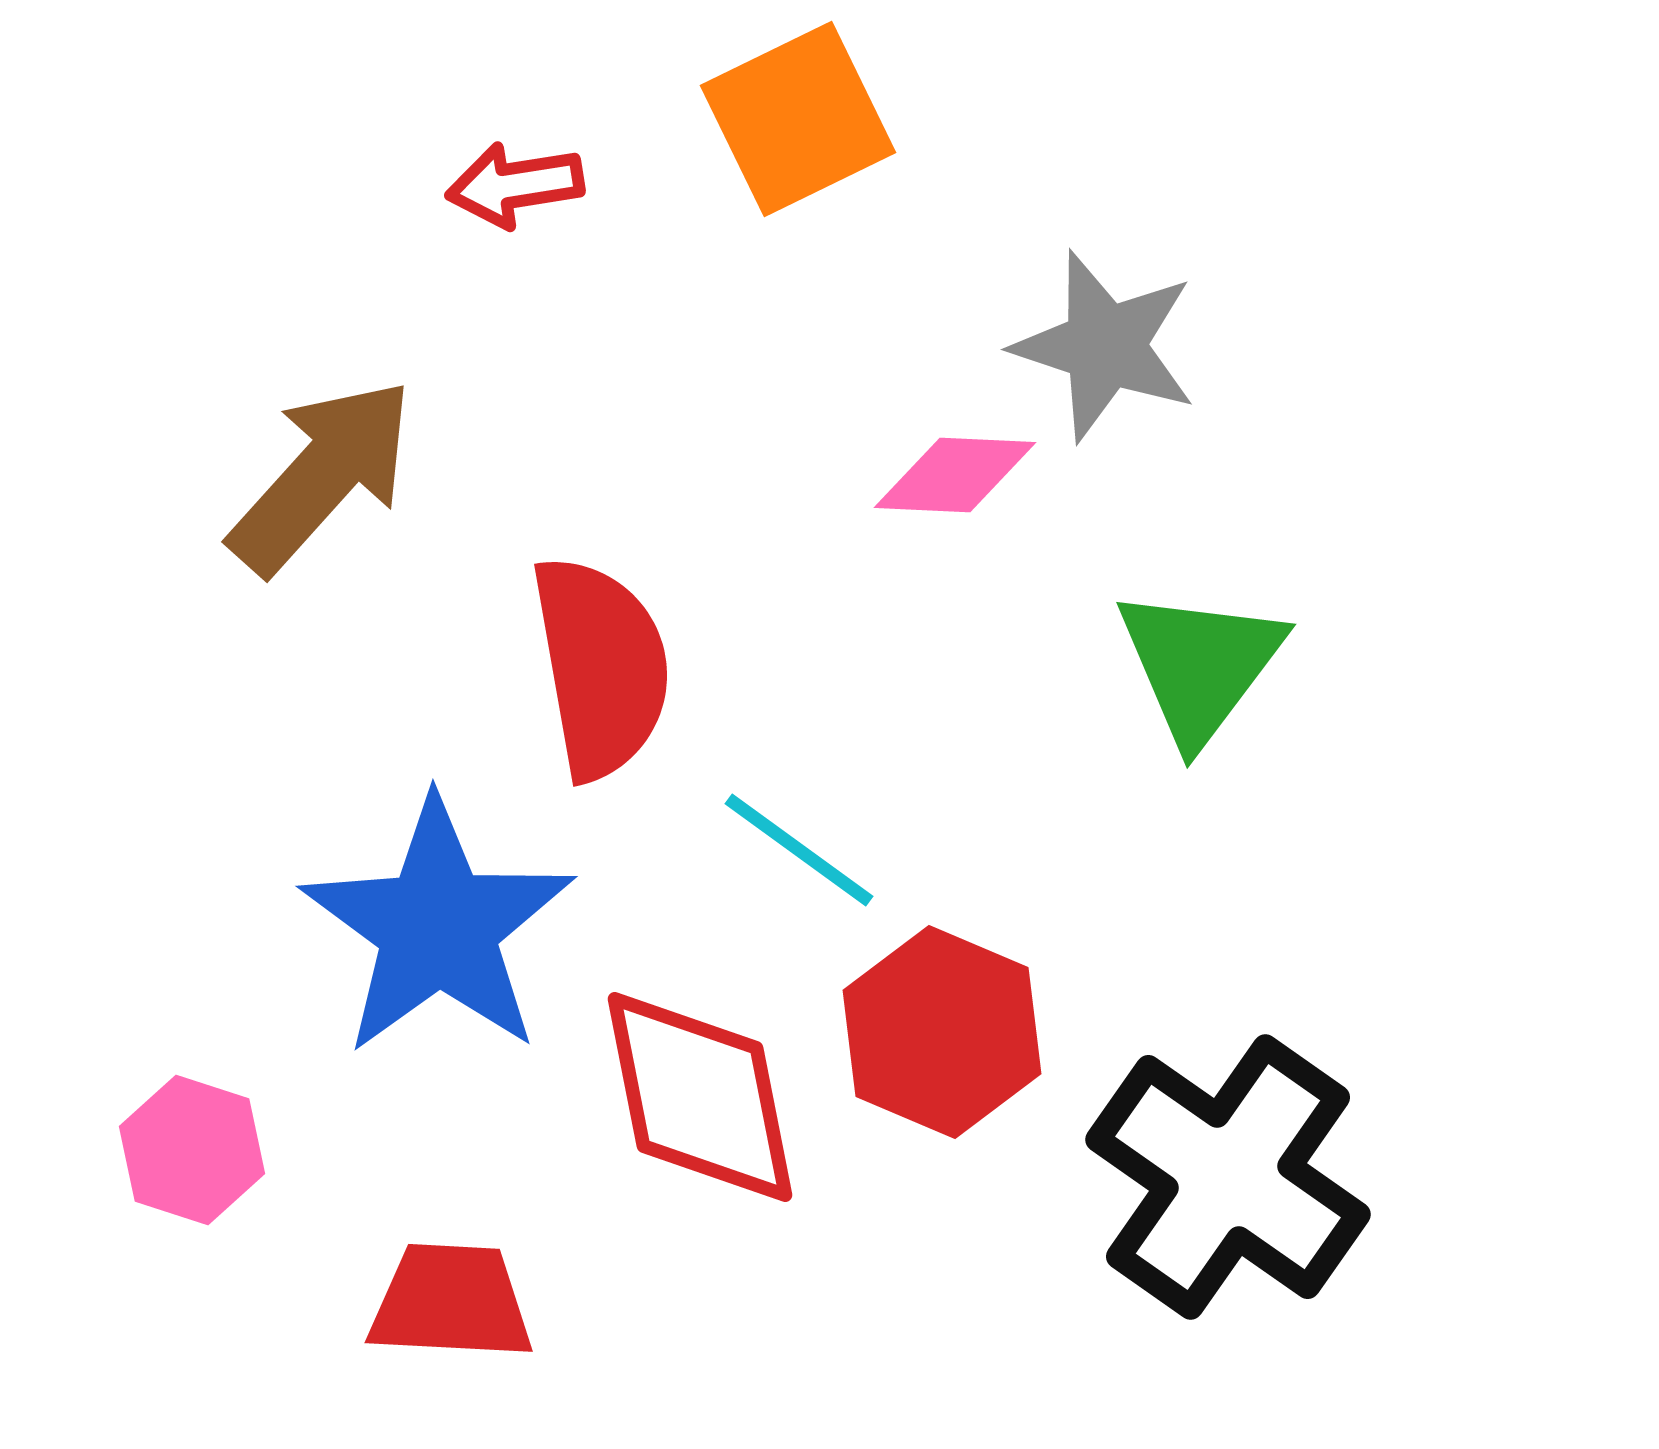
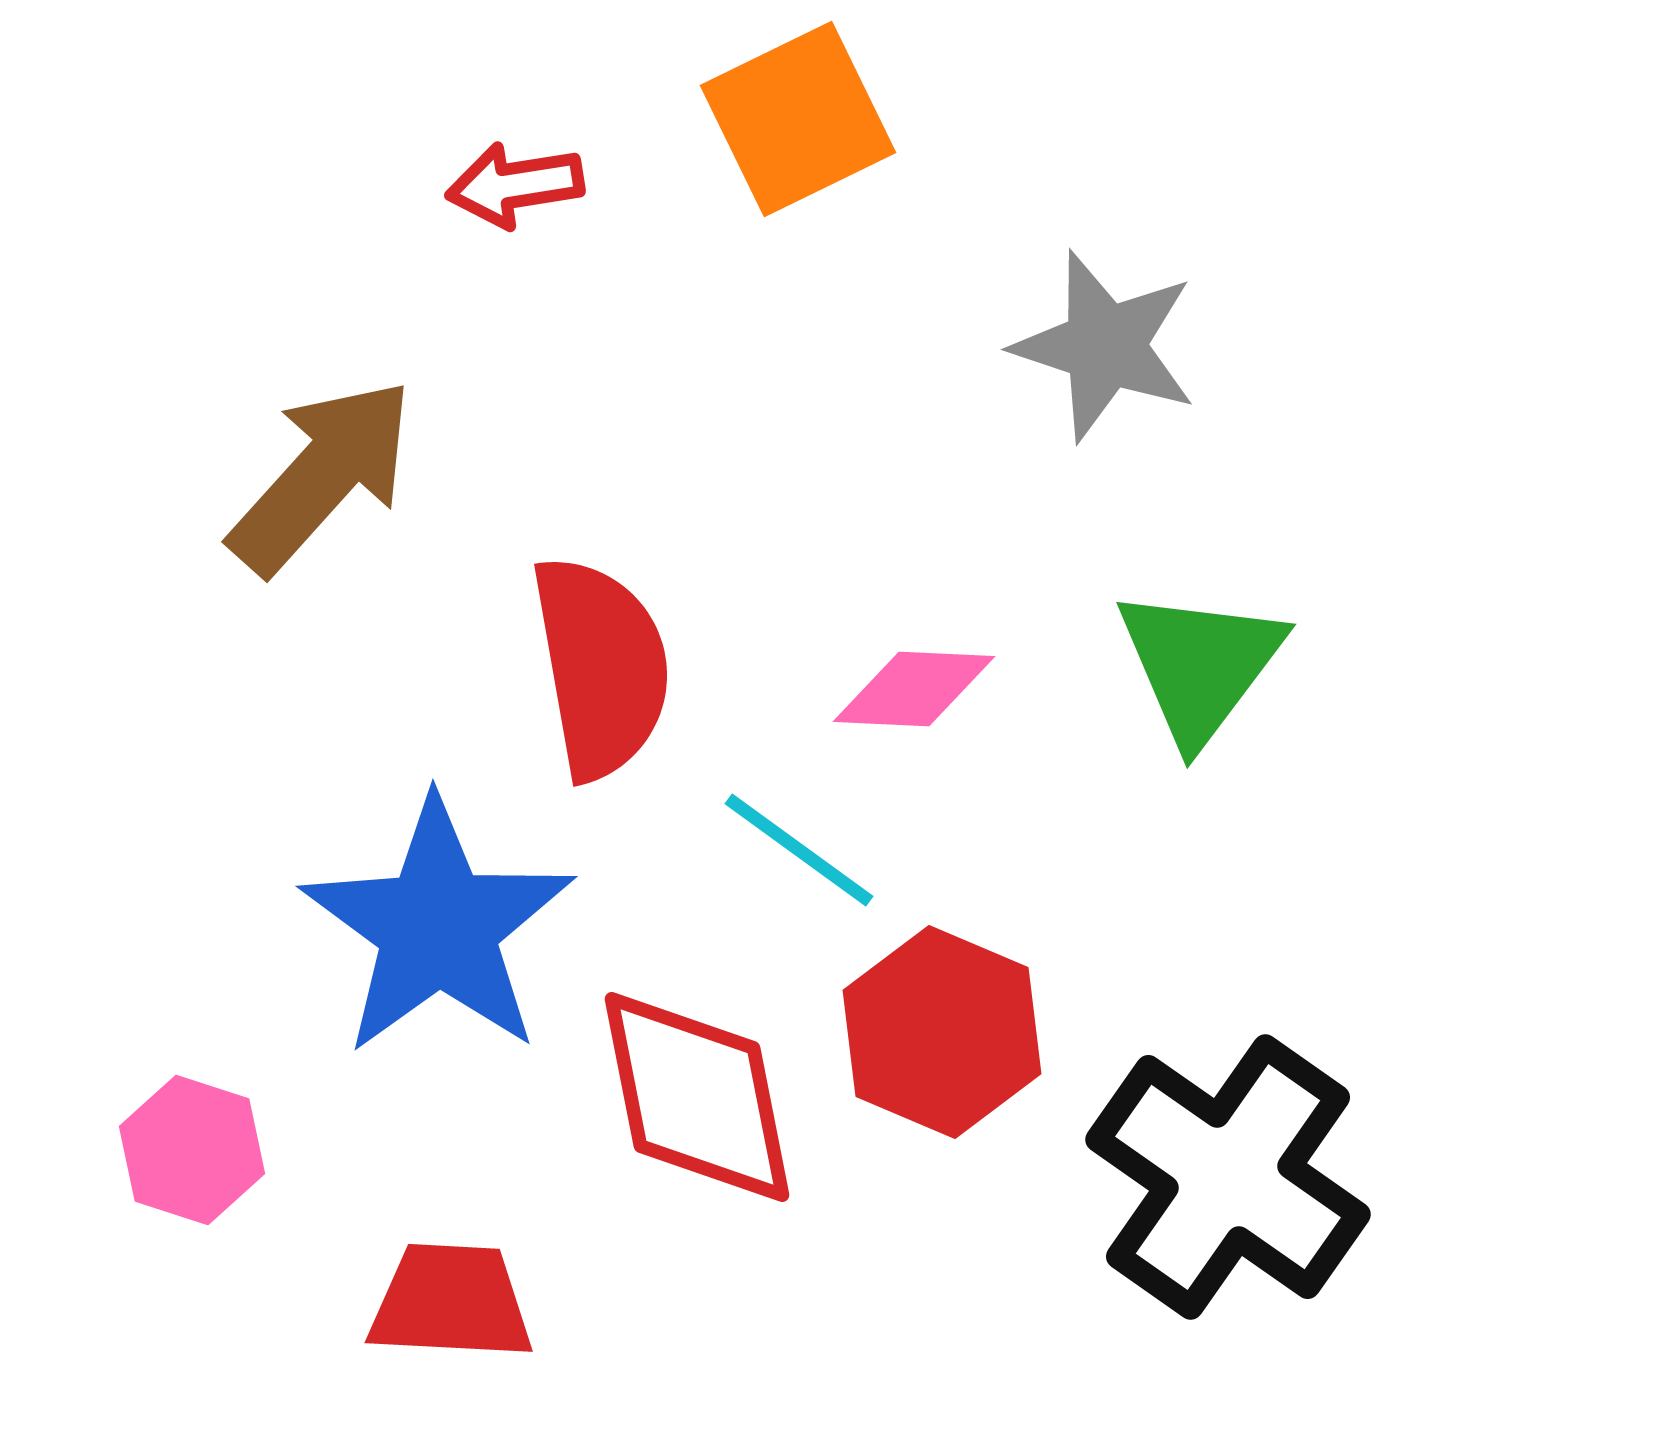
pink diamond: moved 41 px left, 214 px down
red diamond: moved 3 px left
